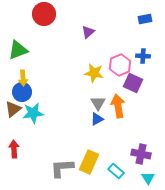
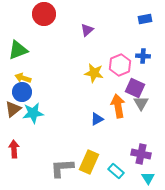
purple triangle: moved 1 px left, 2 px up
yellow arrow: rotated 112 degrees clockwise
purple square: moved 2 px right, 5 px down
gray triangle: moved 43 px right
